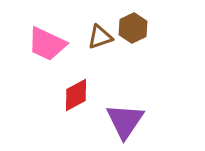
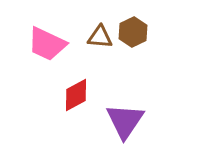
brown hexagon: moved 4 px down
brown triangle: rotated 24 degrees clockwise
